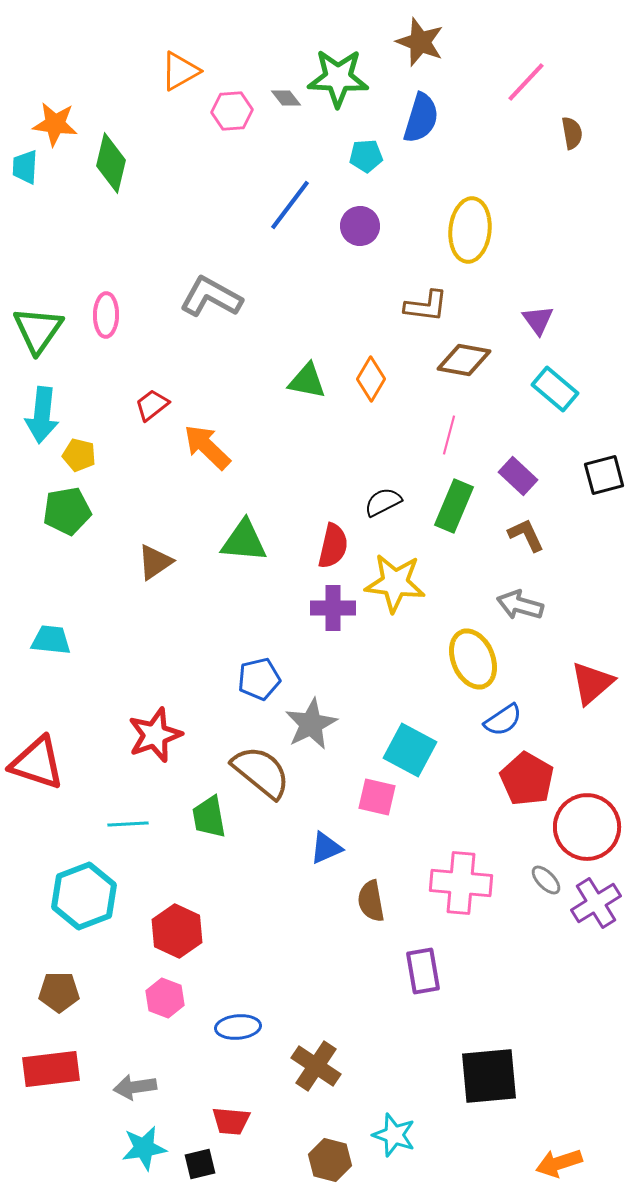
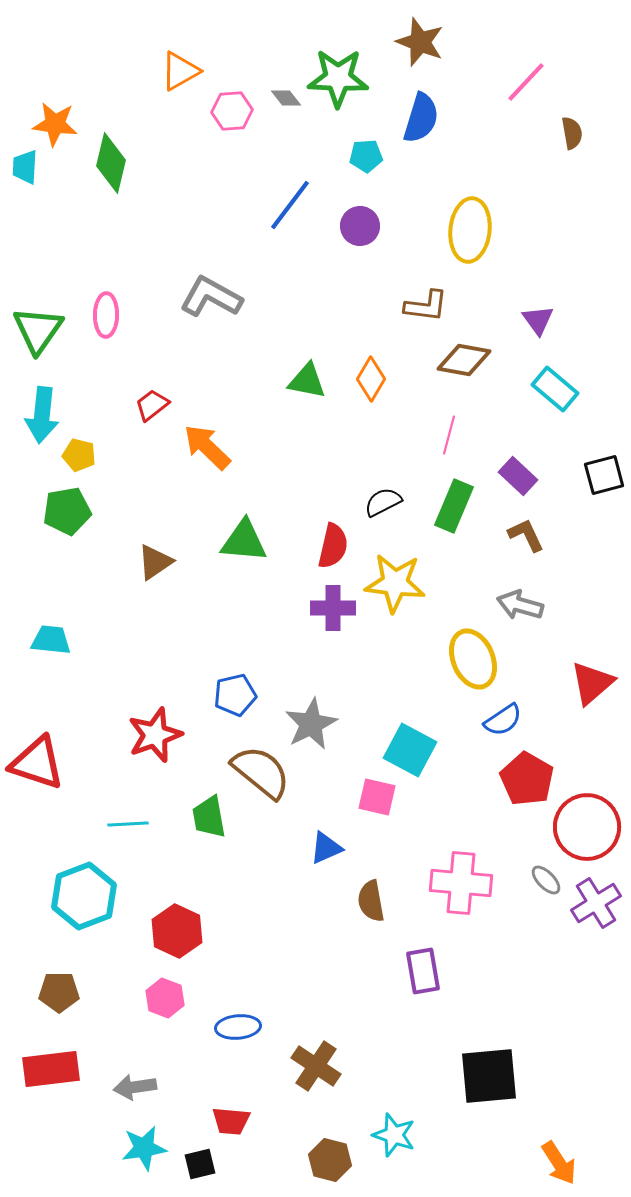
blue pentagon at (259, 679): moved 24 px left, 16 px down
orange arrow at (559, 1163): rotated 105 degrees counterclockwise
